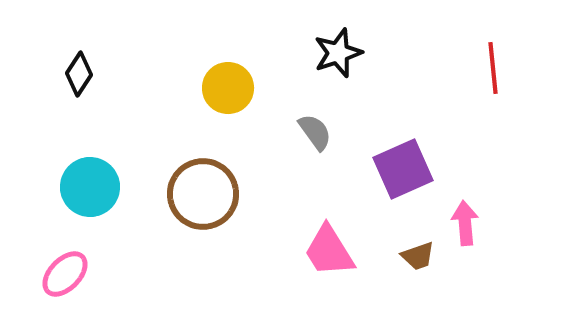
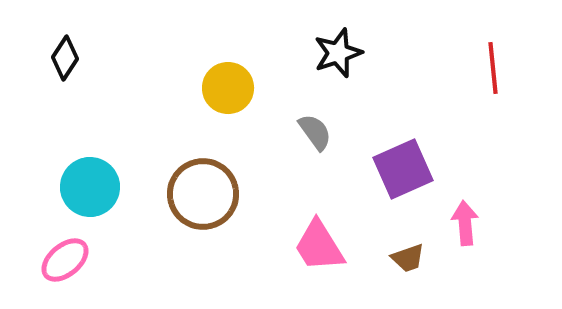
black diamond: moved 14 px left, 16 px up
pink trapezoid: moved 10 px left, 5 px up
brown trapezoid: moved 10 px left, 2 px down
pink ellipse: moved 14 px up; rotated 6 degrees clockwise
